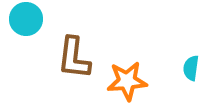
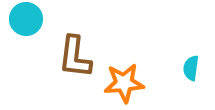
brown L-shape: moved 1 px right, 1 px up
orange star: moved 3 px left, 2 px down
